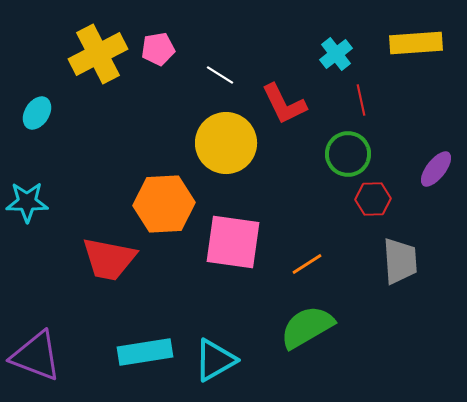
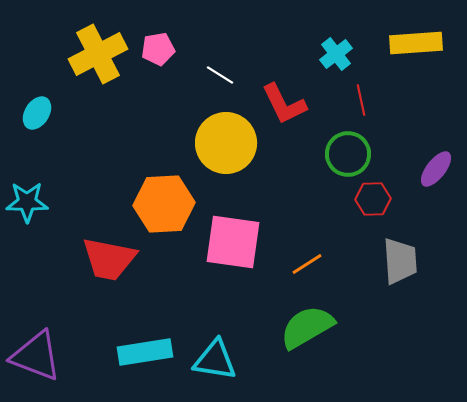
cyan triangle: rotated 39 degrees clockwise
